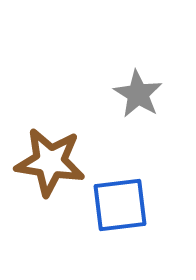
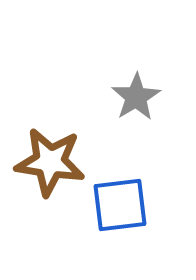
gray star: moved 2 px left, 3 px down; rotated 9 degrees clockwise
